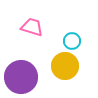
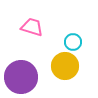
cyan circle: moved 1 px right, 1 px down
